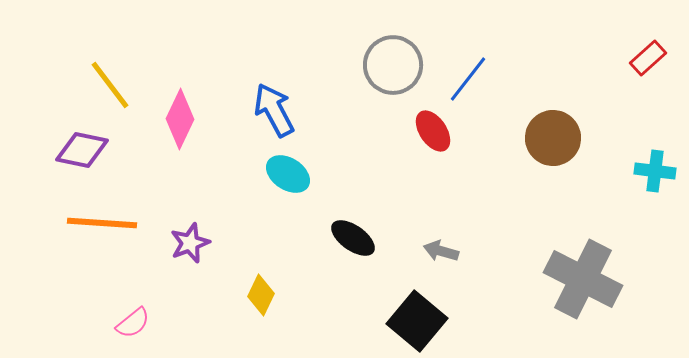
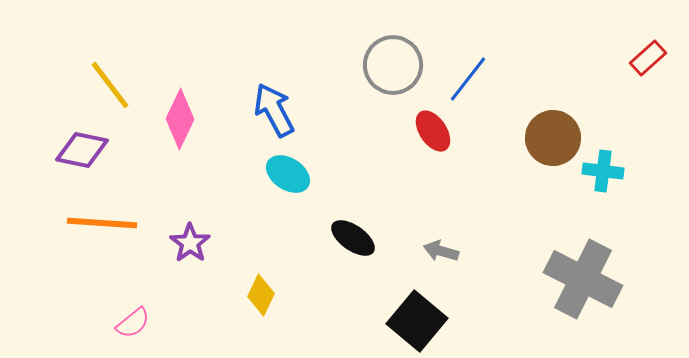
cyan cross: moved 52 px left
purple star: rotated 15 degrees counterclockwise
